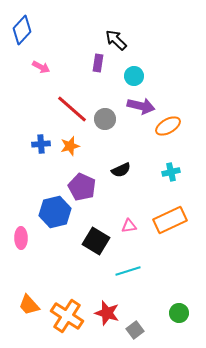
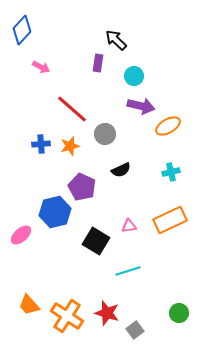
gray circle: moved 15 px down
pink ellipse: moved 3 px up; rotated 50 degrees clockwise
